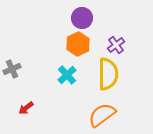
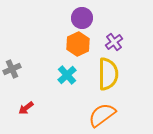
purple cross: moved 2 px left, 3 px up
